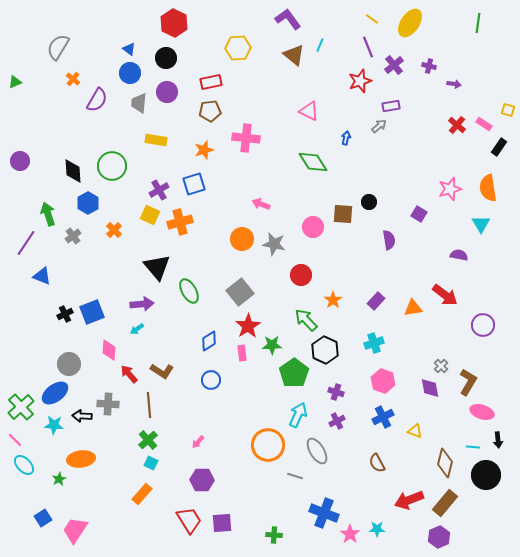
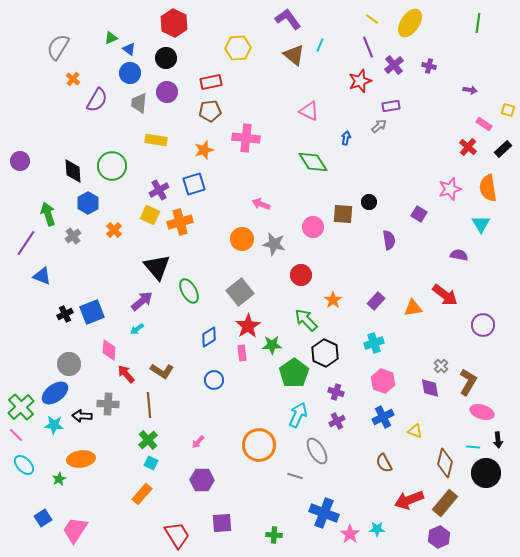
green triangle at (15, 82): moved 96 px right, 44 px up
purple arrow at (454, 84): moved 16 px right, 6 px down
red cross at (457, 125): moved 11 px right, 22 px down
black rectangle at (499, 147): moved 4 px right, 2 px down; rotated 12 degrees clockwise
purple arrow at (142, 304): moved 3 px up; rotated 35 degrees counterclockwise
blue diamond at (209, 341): moved 4 px up
black hexagon at (325, 350): moved 3 px down
red arrow at (129, 374): moved 3 px left
blue circle at (211, 380): moved 3 px right
pink line at (15, 440): moved 1 px right, 5 px up
orange circle at (268, 445): moved 9 px left
brown semicircle at (377, 463): moved 7 px right
black circle at (486, 475): moved 2 px up
red trapezoid at (189, 520): moved 12 px left, 15 px down
